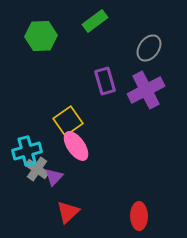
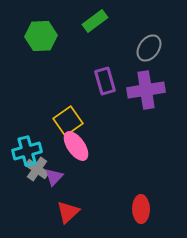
purple cross: rotated 18 degrees clockwise
red ellipse: moved 2 px right, 7 px up
